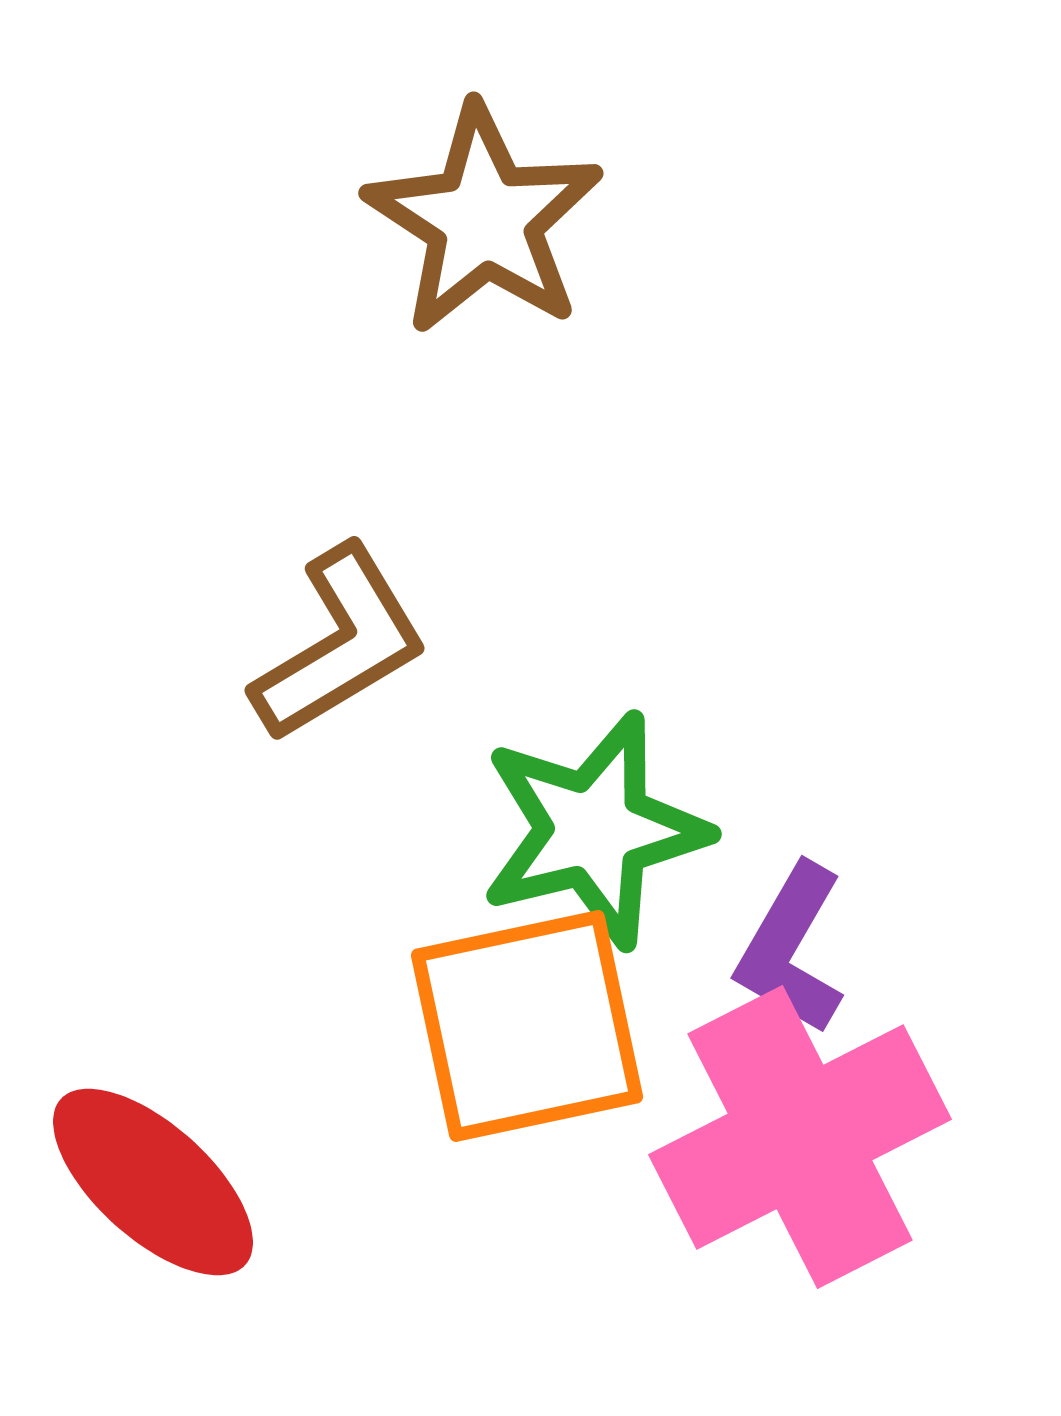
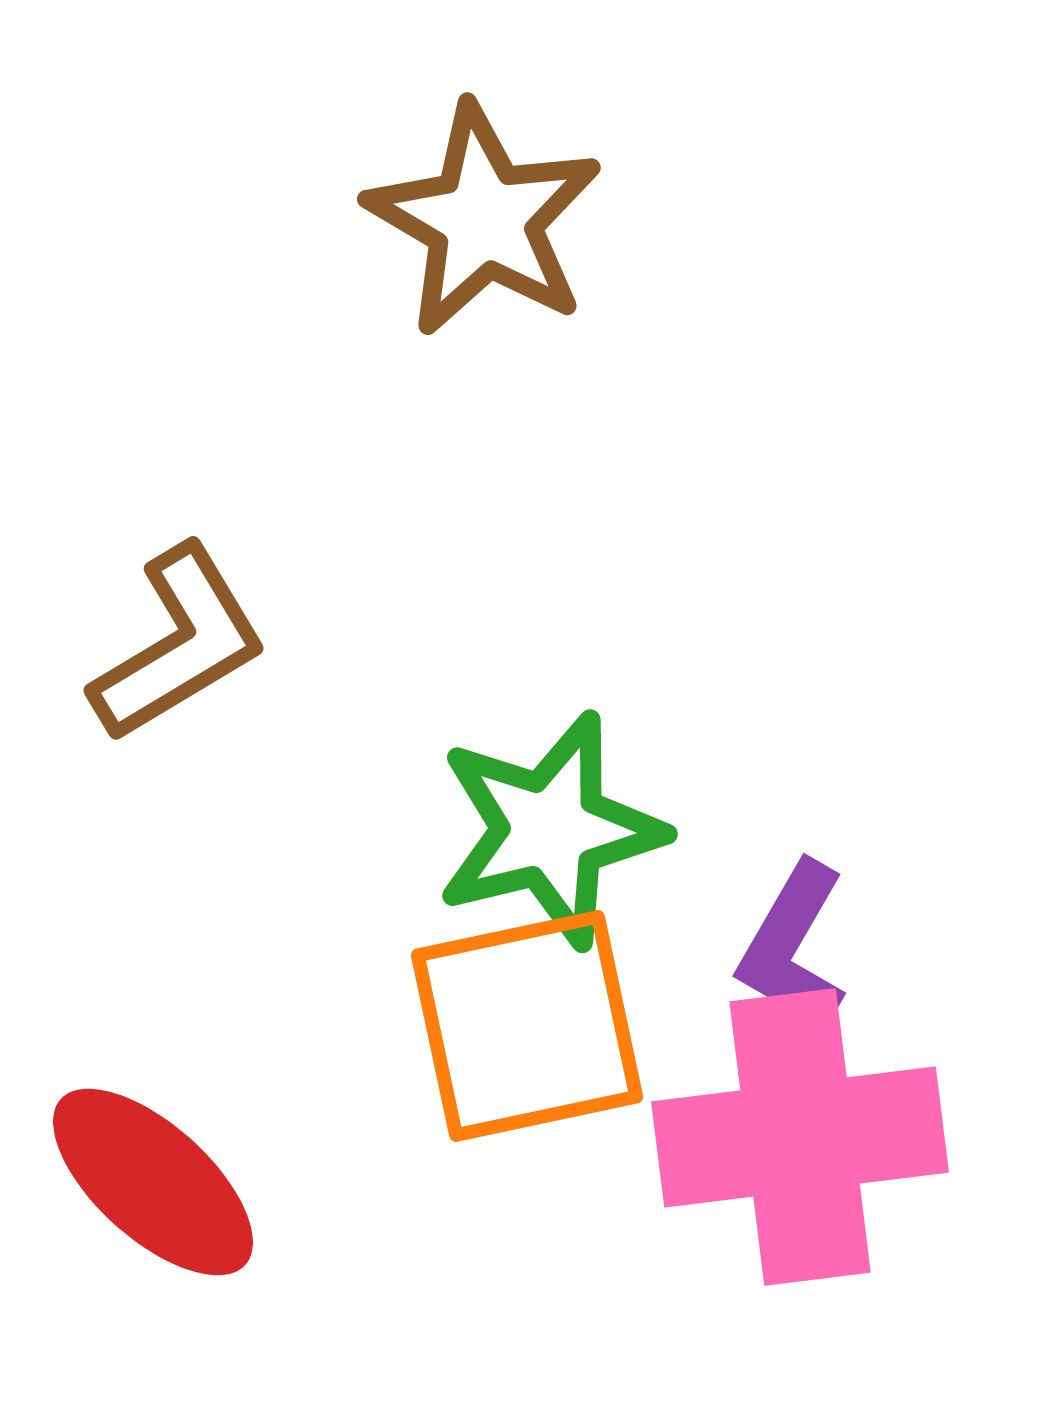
brown star: rotated 3 degrees counterclockwise
brown L-shape: moved 161 px left
green star: moved 44 px left
purple L-shape: moved 2 px right, 2 px up
pink cross: rotated 20 degrees clockwise
